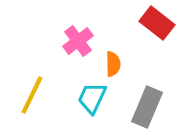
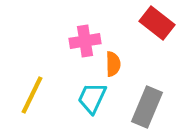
pink cross: moved 7 px right; rotated 28 degrees clockwise
